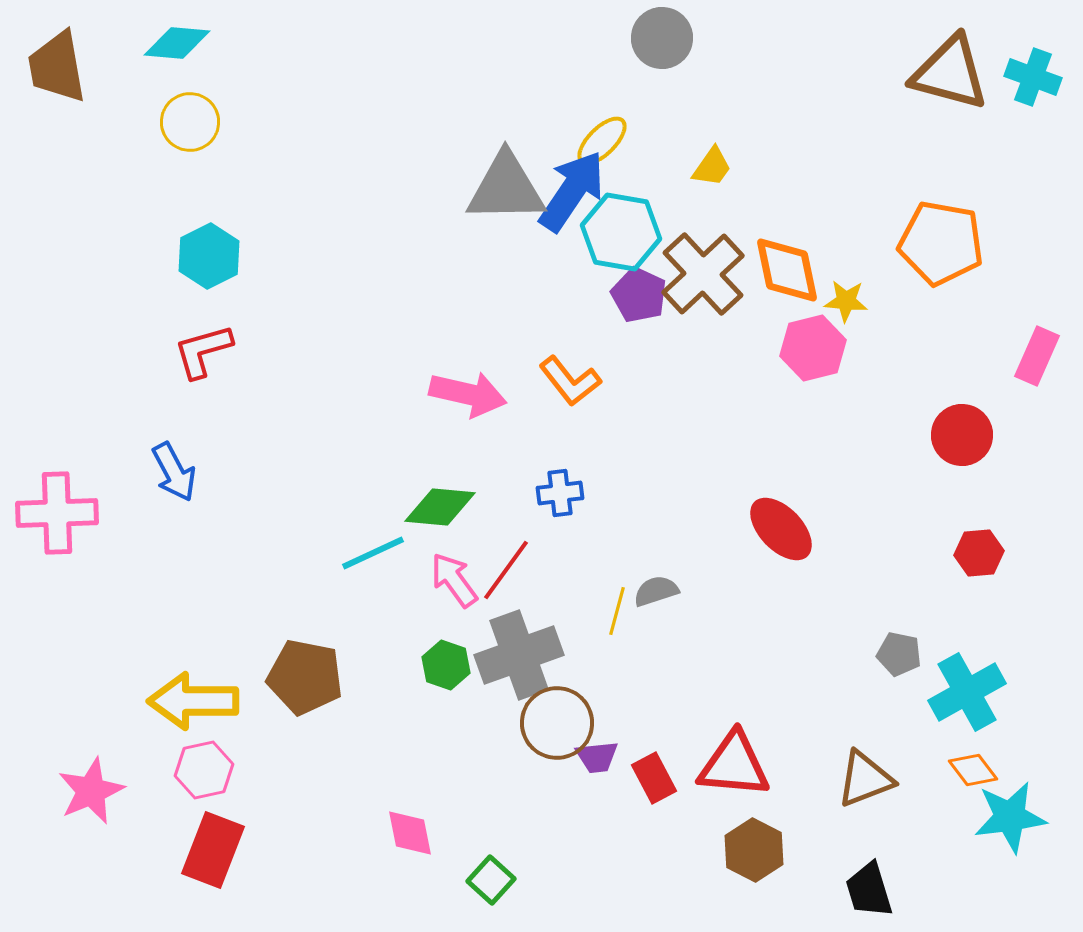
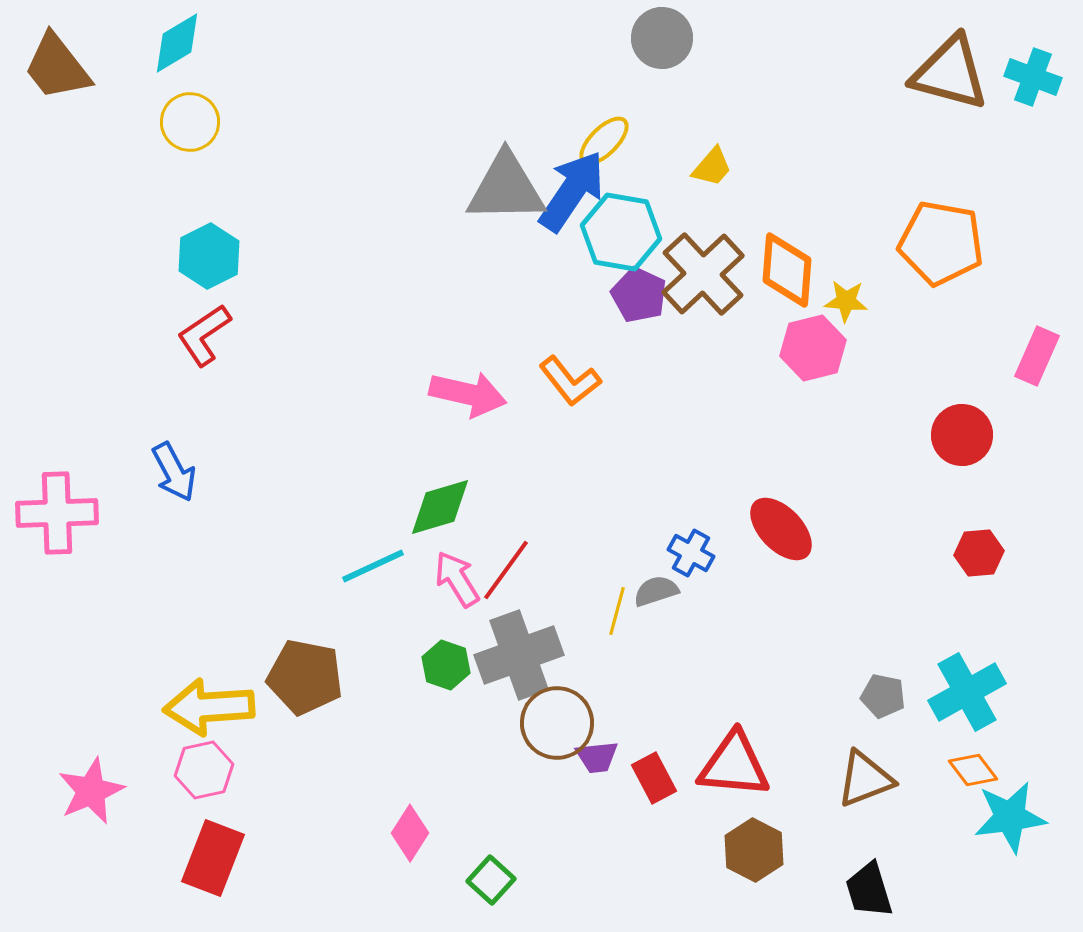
cyan diamond at (177, 43): rotated 36 degrees counterclockwise
brown trapezoid at (57, 67): rotated 28 degrees counterclockwise
yellow ellipse at (602, 141): moved 2 px right
yellow trapezoid at (712, 167): rotated 6 degrees clockwise
orange diamond at (787, 270): rotated 16 degrees clockwise
red L-shape at (203, 351): moved 1 px right, 16 px up; rotated 18 degrees counterclockwise
blue cross at (560, 493): moved 131 px right, 60 px down; rotated 36 degrees clockwise
green diamond at (440, 507): rotated 22 degrees counterclockwise
cyan line at (373, 553): moved 13 px down
pink arrow at (454, 580): moved 3 px right, 1 px up; rotated 4 degrees clockwise
gray pentagon at (899, 654): moved 16 px left, 42 px down
yellow arrow at (193, 701): moved 16 px right, 6 px down; rotated 4 degrees counterclockwise
pink diamond at (410, 833): rotated 44 degrees clockwise
red rectangle at (213, 850): moved 8 px down
